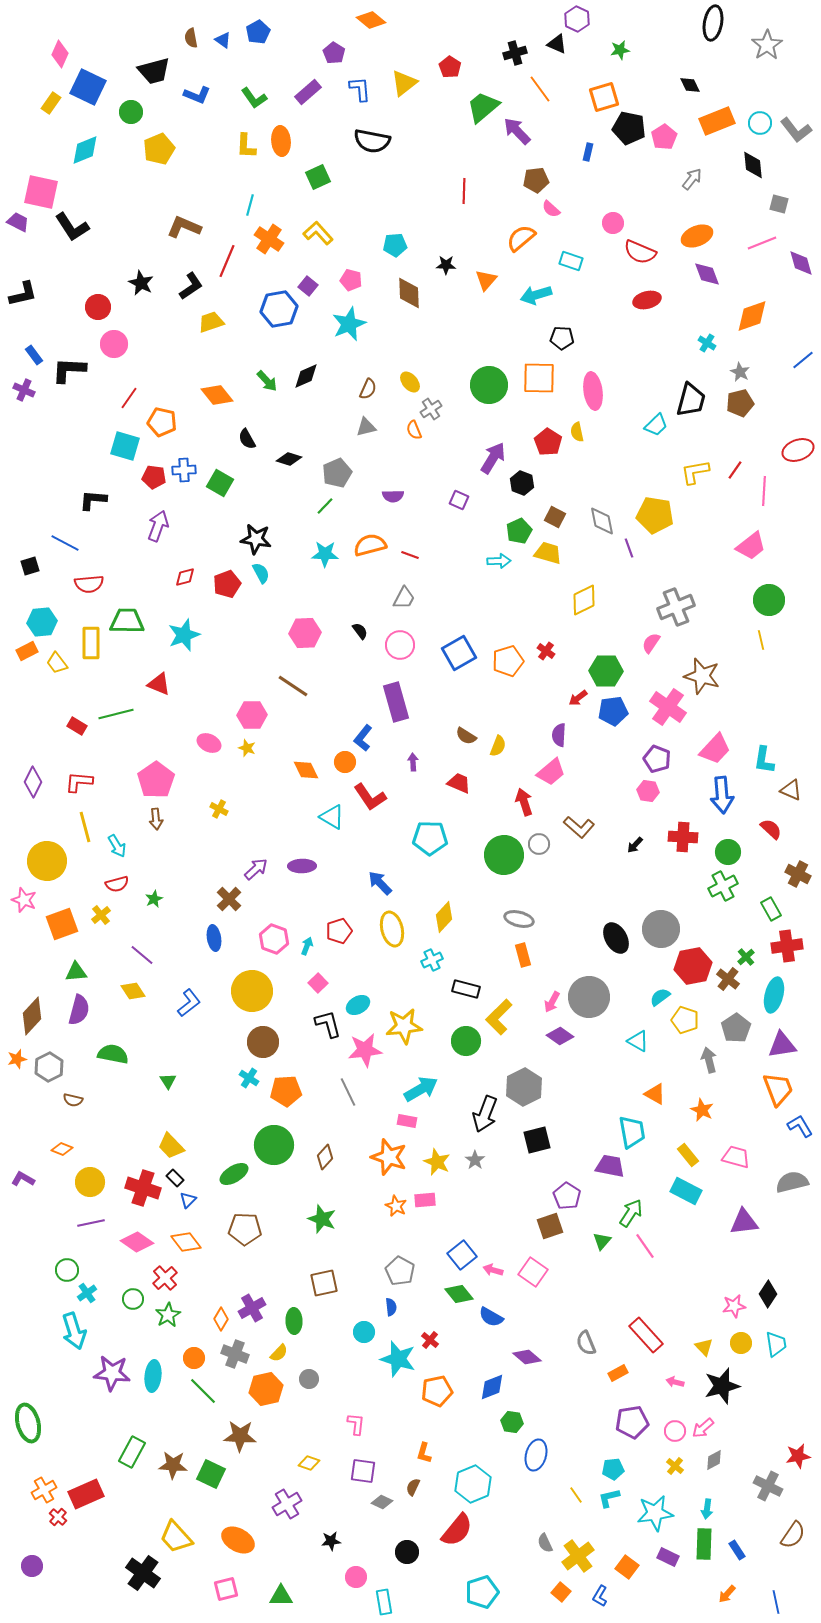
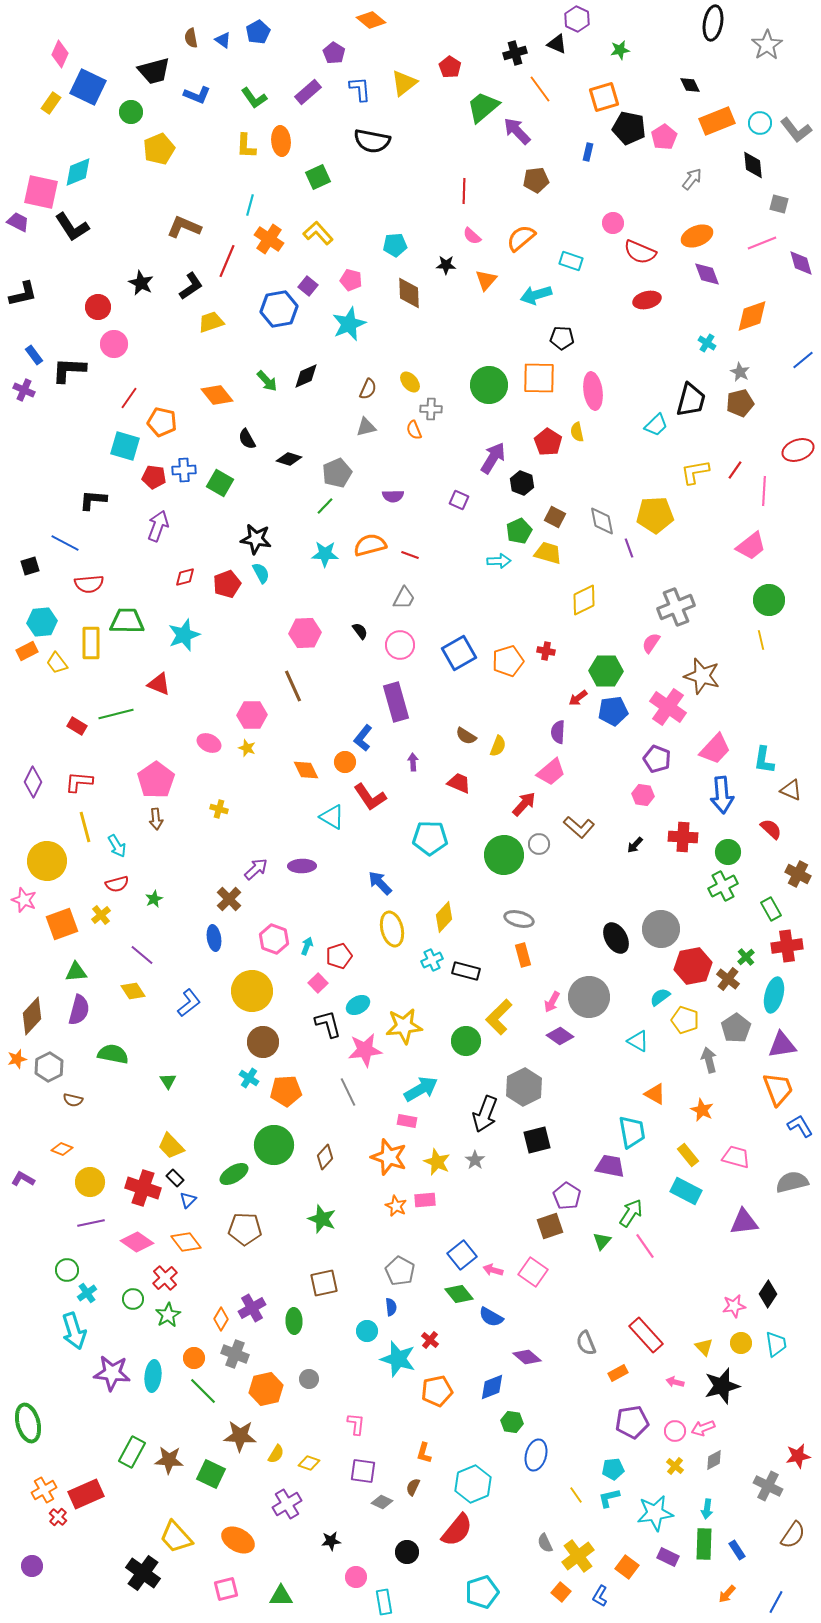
cyan diamond at (85, 150): moved 7 px left, 22 px down
pink semicircle at (551, 209): moved 79 px left, 27 px down
gray cross at (431, 409): rotated 35 degrees clockwise
yellow pentagon at (655, 515): rotated 12 degrees counterclockwise
red cross at (546, 651): rotated 24 degrees counterclockwise
brown line at (293, 686): rotated 32 degrees clockwise
purple semicircle at (559, 735): moved 1 px left, 3 px up
pink hexagon at (648, 791): moved 5 px left, 4 px down
red arrow at (524, 802): moved 2 px down; rotated 60 degrees clockwise
yellow cross at (219, 809): rotated 12 degrees counterclockwise
red pentagon at (339, 931): moved 25 px down
black rectangle at (466, 989): moved 18 px up
cyan circle at (364, 1332): moved 3 px right, 1 px up
yellow semicircle at (279, 1353): moved 3 px left, 101 px down; rotated 12 degrees counterclockwise
pink arrow at (703, 1428): rotated 20 degrees clockwise
brown star at (173, 1465): moved 4 px left, 5 px up
blue line at (776, 1602): rotated 40 degrees clockwise
